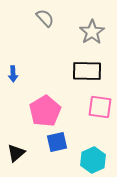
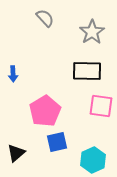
pink square: moved 1 px right, 1 px up
